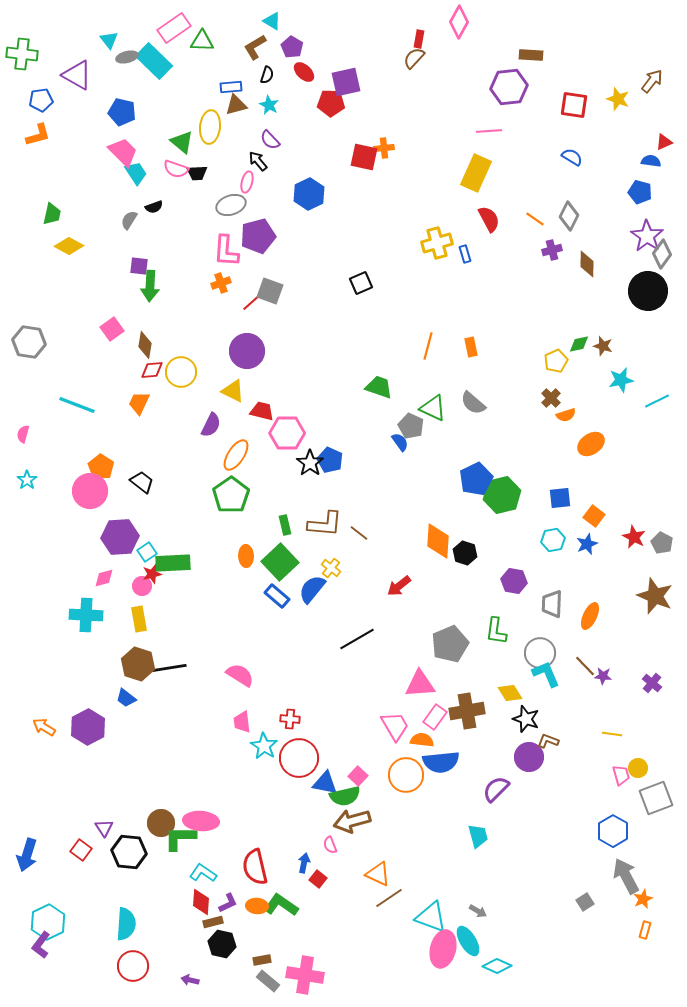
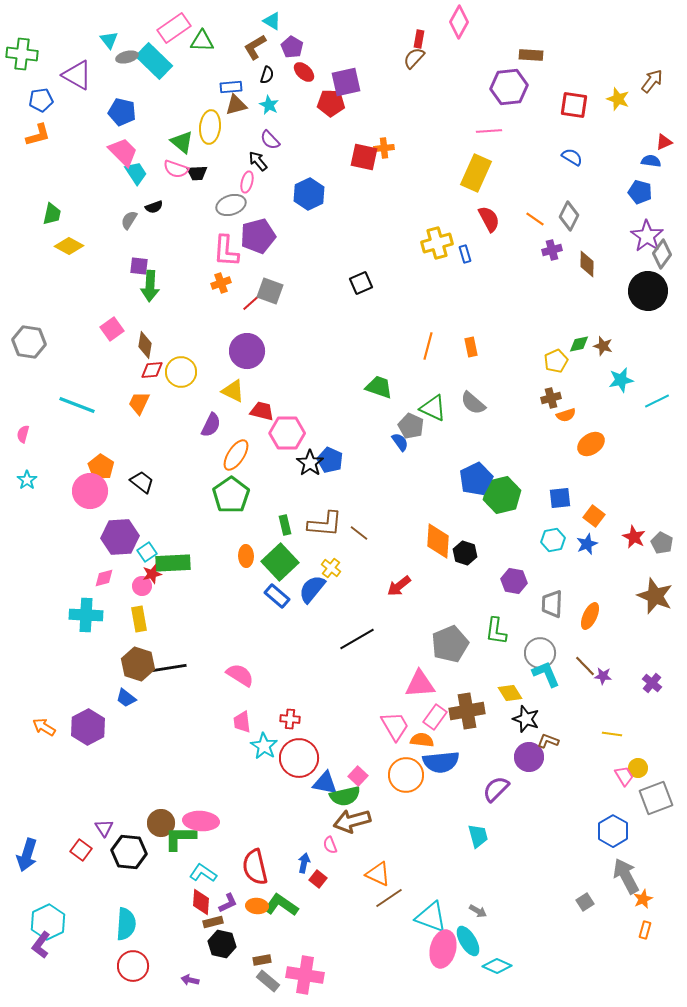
brown cross at (551, 398): rotated 30 degrees clockwise
pink trapezoid at (621, 775): moved 3 px right, 1 px down; rotated 15 degrees counterclockwise
